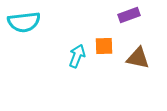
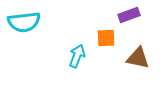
orange square: moved 2 px right, 8 px up
